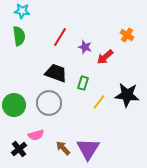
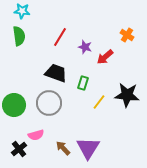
purple triangle: moved 1 px up
